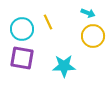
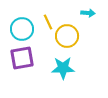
cyan arrow: rotated 16 degrees counterclockwise
yellow circle: moved 26 px left
purple square: rotated 20 degrees counterclockwise
cyan star: moved 1 px left, 2 px down
